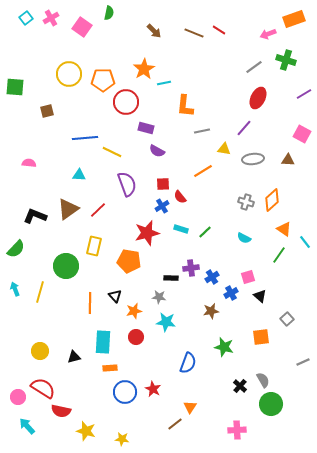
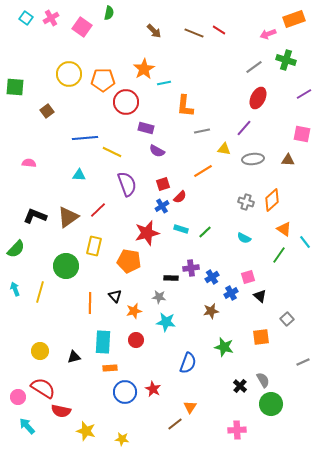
cyan square at (26, 18): rotated 16 degrees counterclockwise
brown square at (47, 111): rotated 24 degrees counterclockwise
pink square at (302, 134): rotated 18 degrees counterclockwise
red square at (163, 184): rotated 16 degrees counterclockwise
red semicircle at (180, 197): rotated 96 degrees counterclockwise
brown triangle at (68, 209): moved 8 px down
red circle at (136, 337): moved 3 px down
